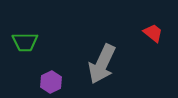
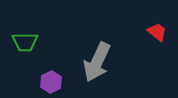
red trapezoid: moved 4 px right, 1 px up
gray arrow: moved 5 px left, 2 px up
